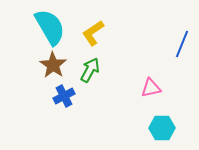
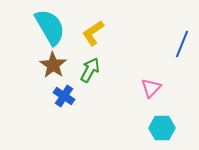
pink triangle: rotated 35 degrees counterclockwise
blue cross: rotated 30 degrees counterclockwise
